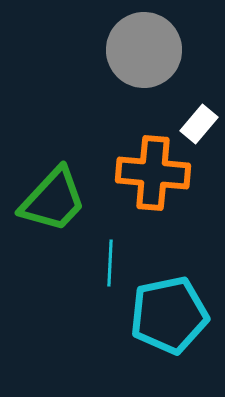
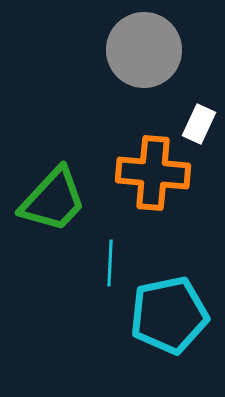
white rectangle: rotated 15 degrees counterclockwise
